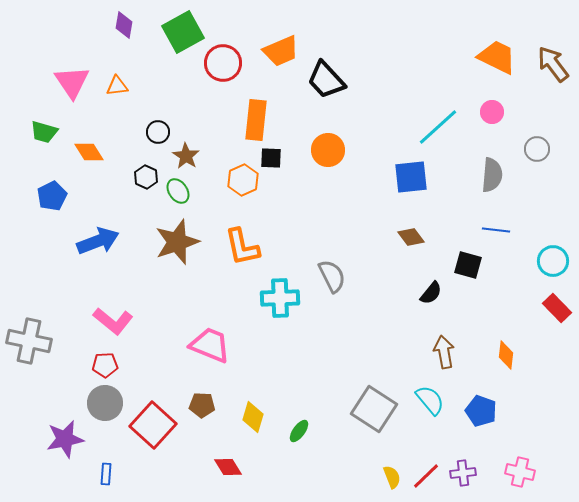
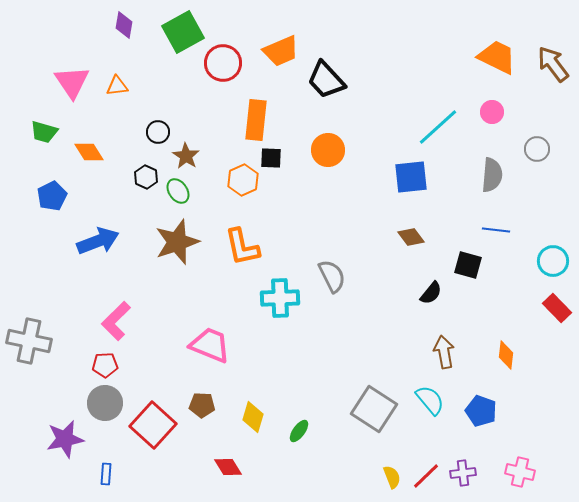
pink L-shape at (113, 321): moved 3 px right; rotated 96 degrees clockwise
